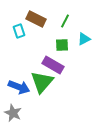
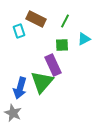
purple rectangle: rotated 35 degrees clockwise
blue arrow: moved 1 px right, 1 px down; rotated 85 degrees clockwise
